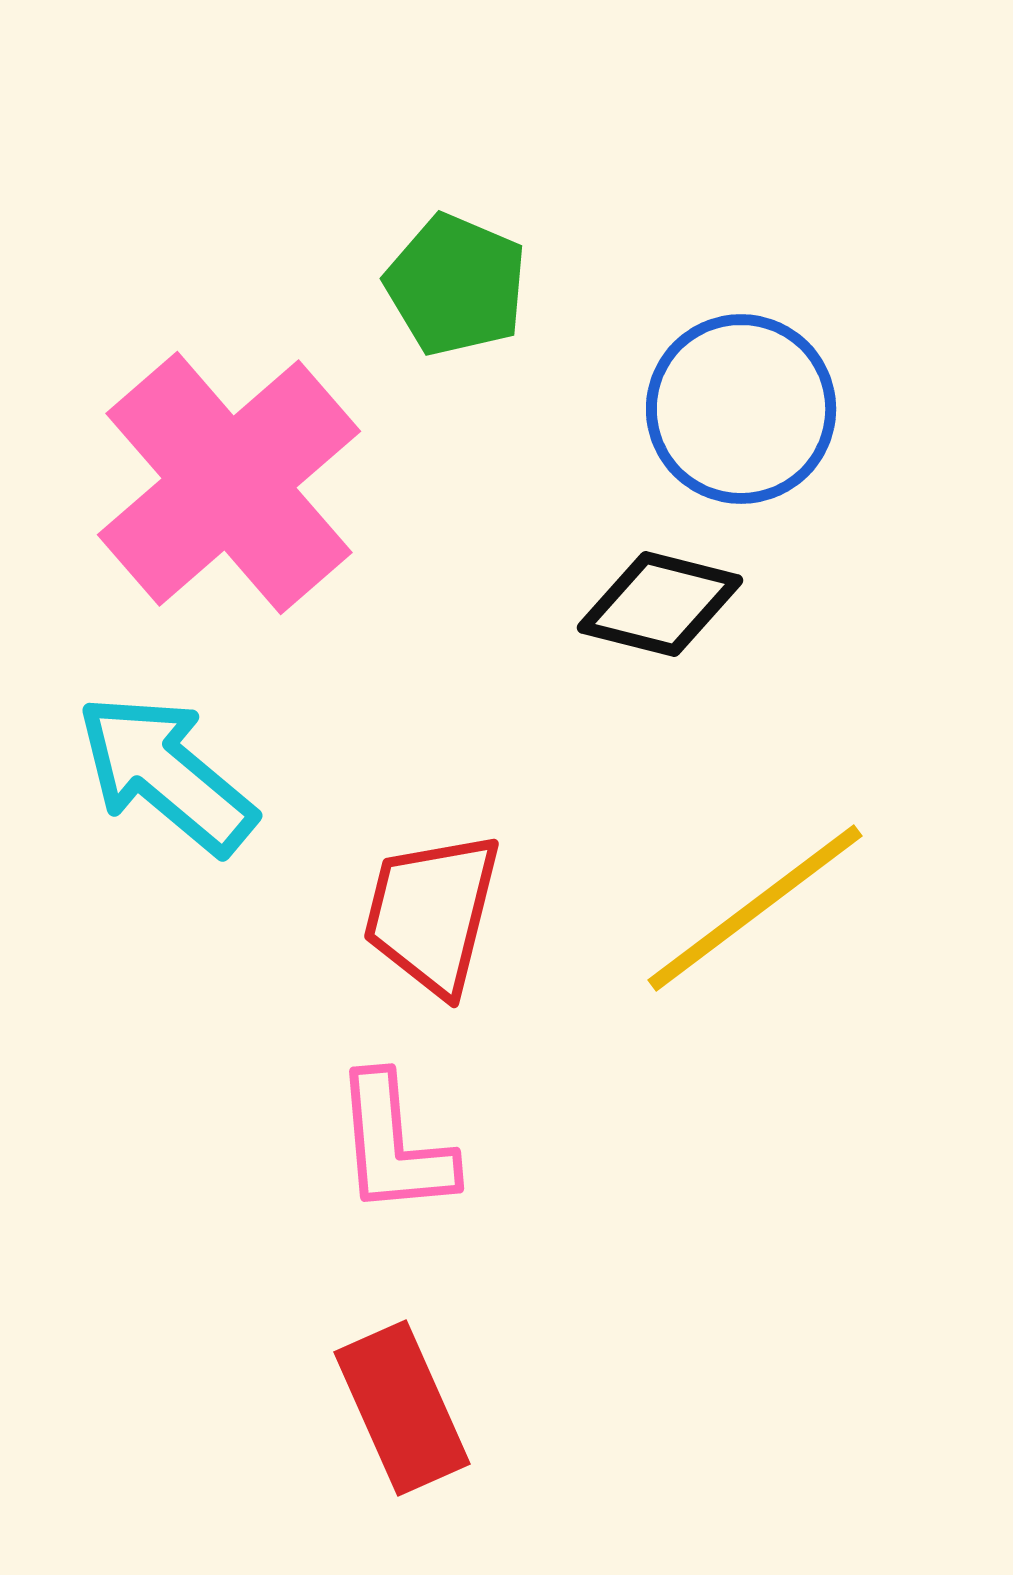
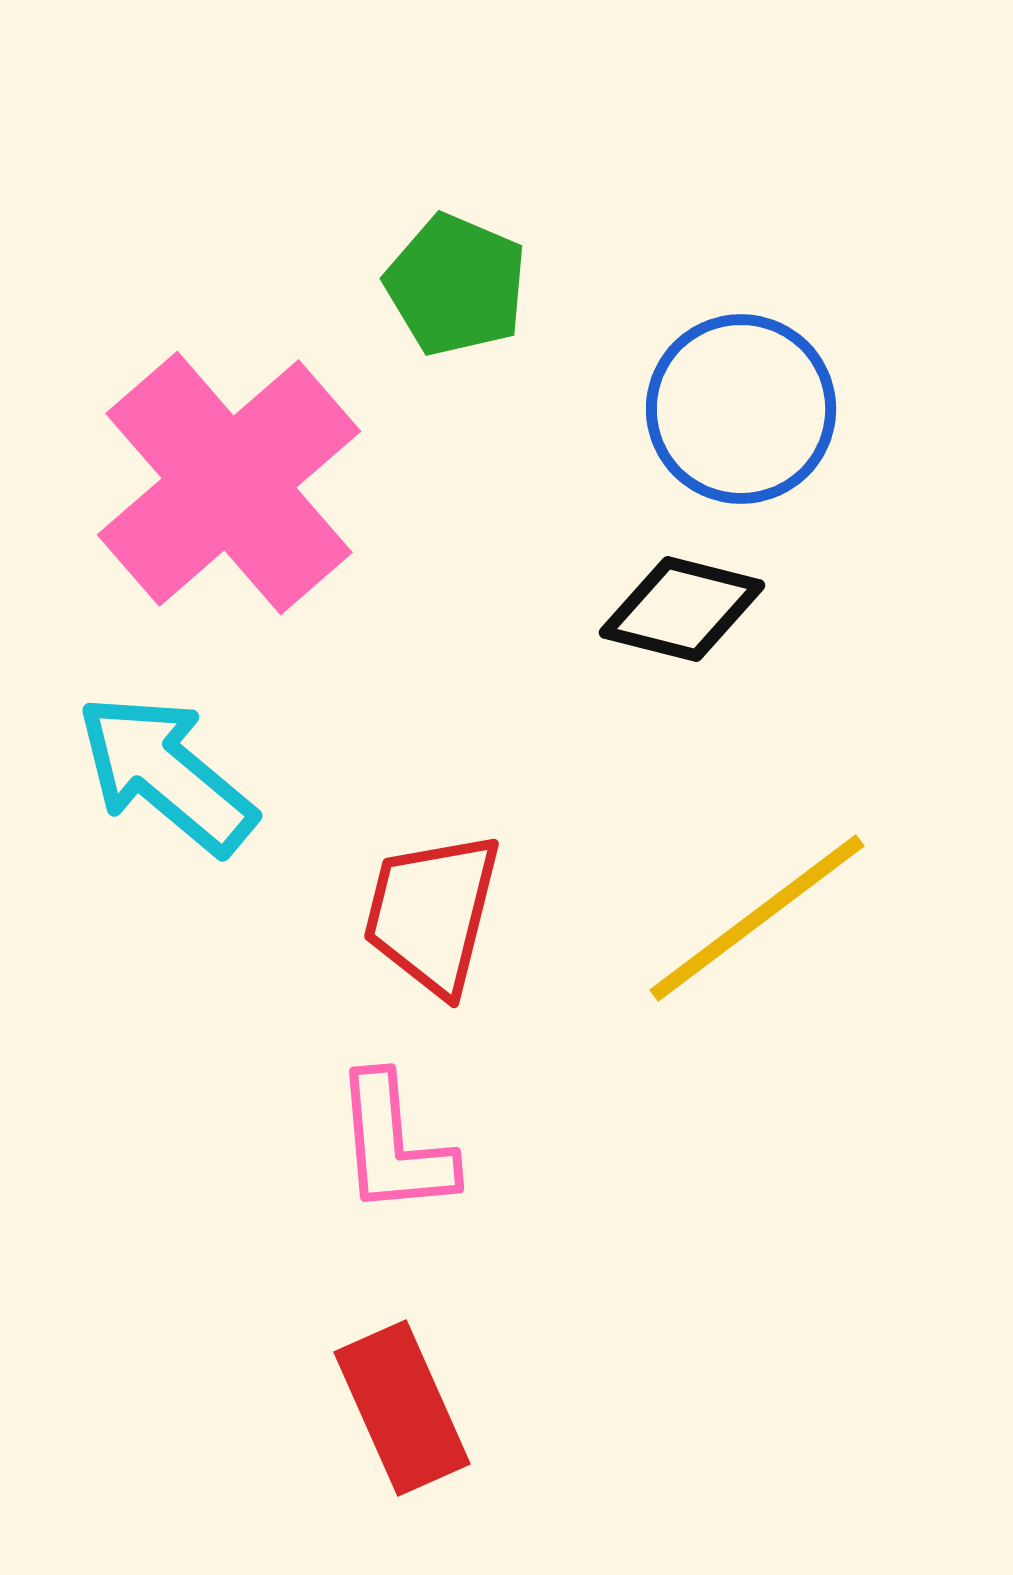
black diamond: moved 22 px right, 5 px down
yellow line: moved 2 px right, 10 px down
